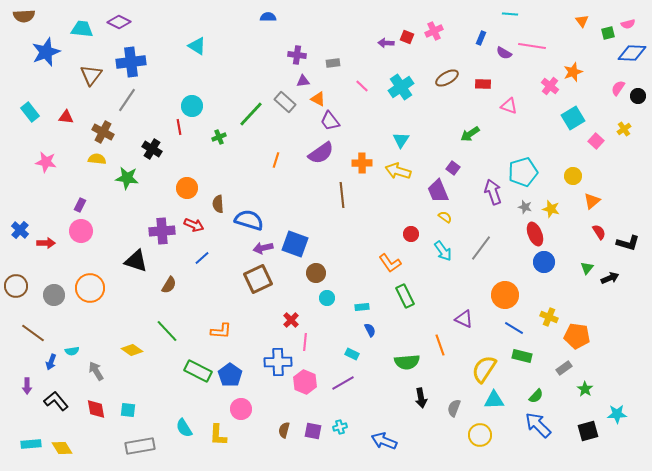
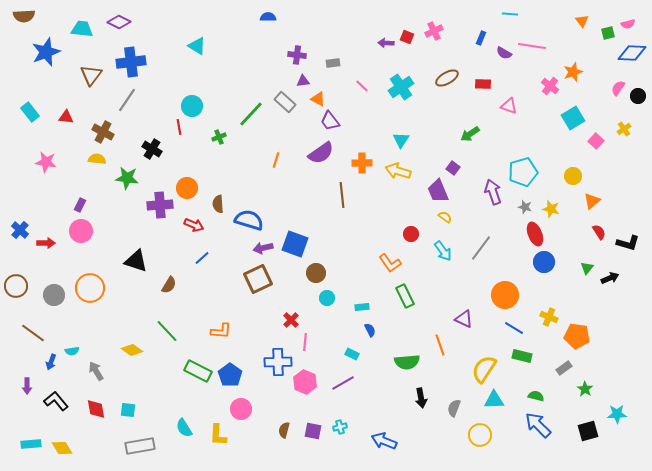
purple cross at (162, 231): moved 2 px left, 26 px up
green semicircle at (536, 396): rotated 119 degrees counterclockwise
